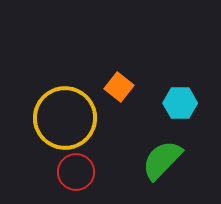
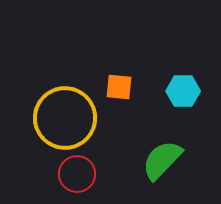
orange square: rotated 32 degrees counterclockwise
cyan hexagon: moved 3 px right, 12 px up
red circle: moved 1 px right, 2 px down
